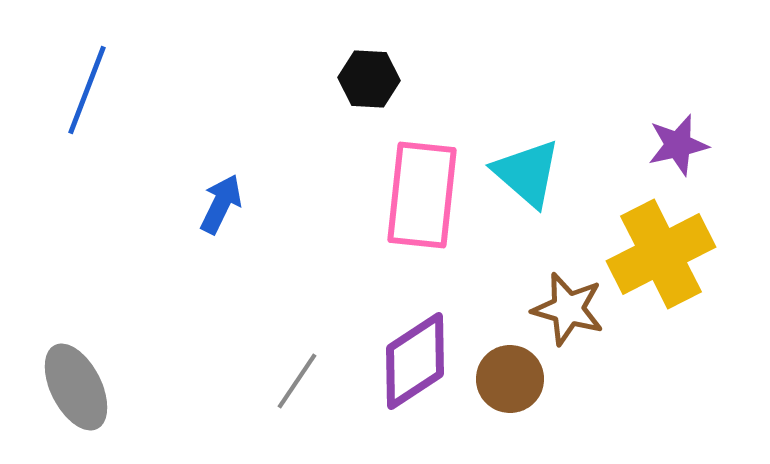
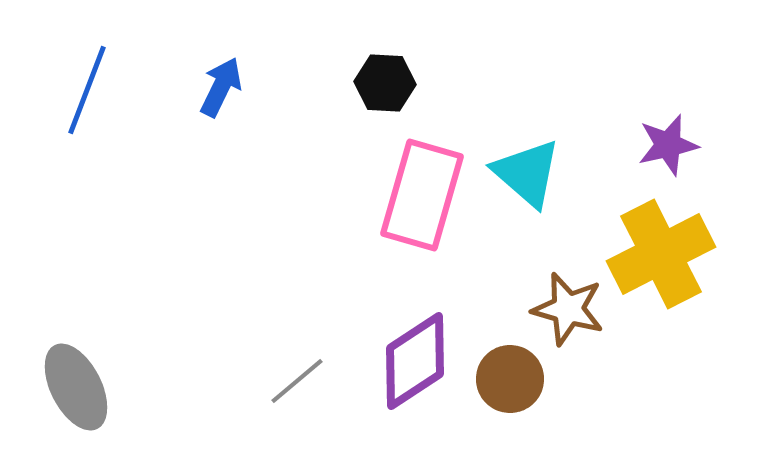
black hexagon: moved 16 px right, 4 px down
purple star: moved 10 px left
pink rectangle: rotated 10 degrees clockwise
blue arrow: moved 117 px up
gray line: rotated 16 degrees clockwise
